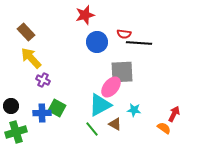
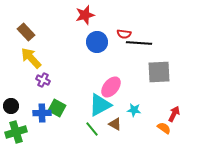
gray square: moved 37 px right
